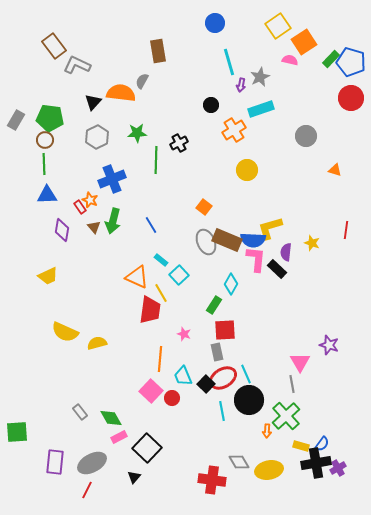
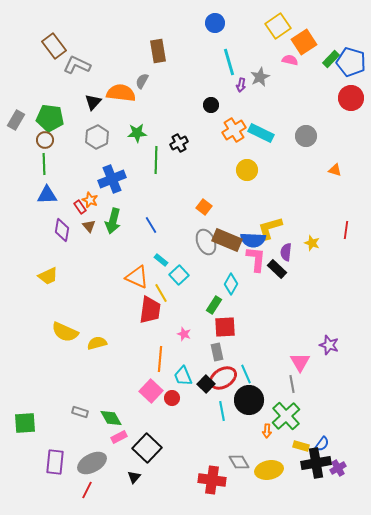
cyan rectangle at (261, 109): moved 24 px down; rotated 45 degrees clockwise
brown triangle at (94, 227): moved 5 px left, 1 px up
red square at (225, 330): moved 3 px up
gray rectangle at (80, 412): rotated 35 degrees counterclockwise
green square at (17, 432): moved 8 px right, 9 px up
